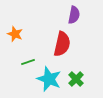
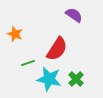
purple semicircle: rotated 66 degrees counterclockwise
red semicircle: moved 5 px left, 5 px down; rotated 20 degrees clockwise
green line: moved 1 px down
cyan star: rotated 10 degrees counterclockwise
